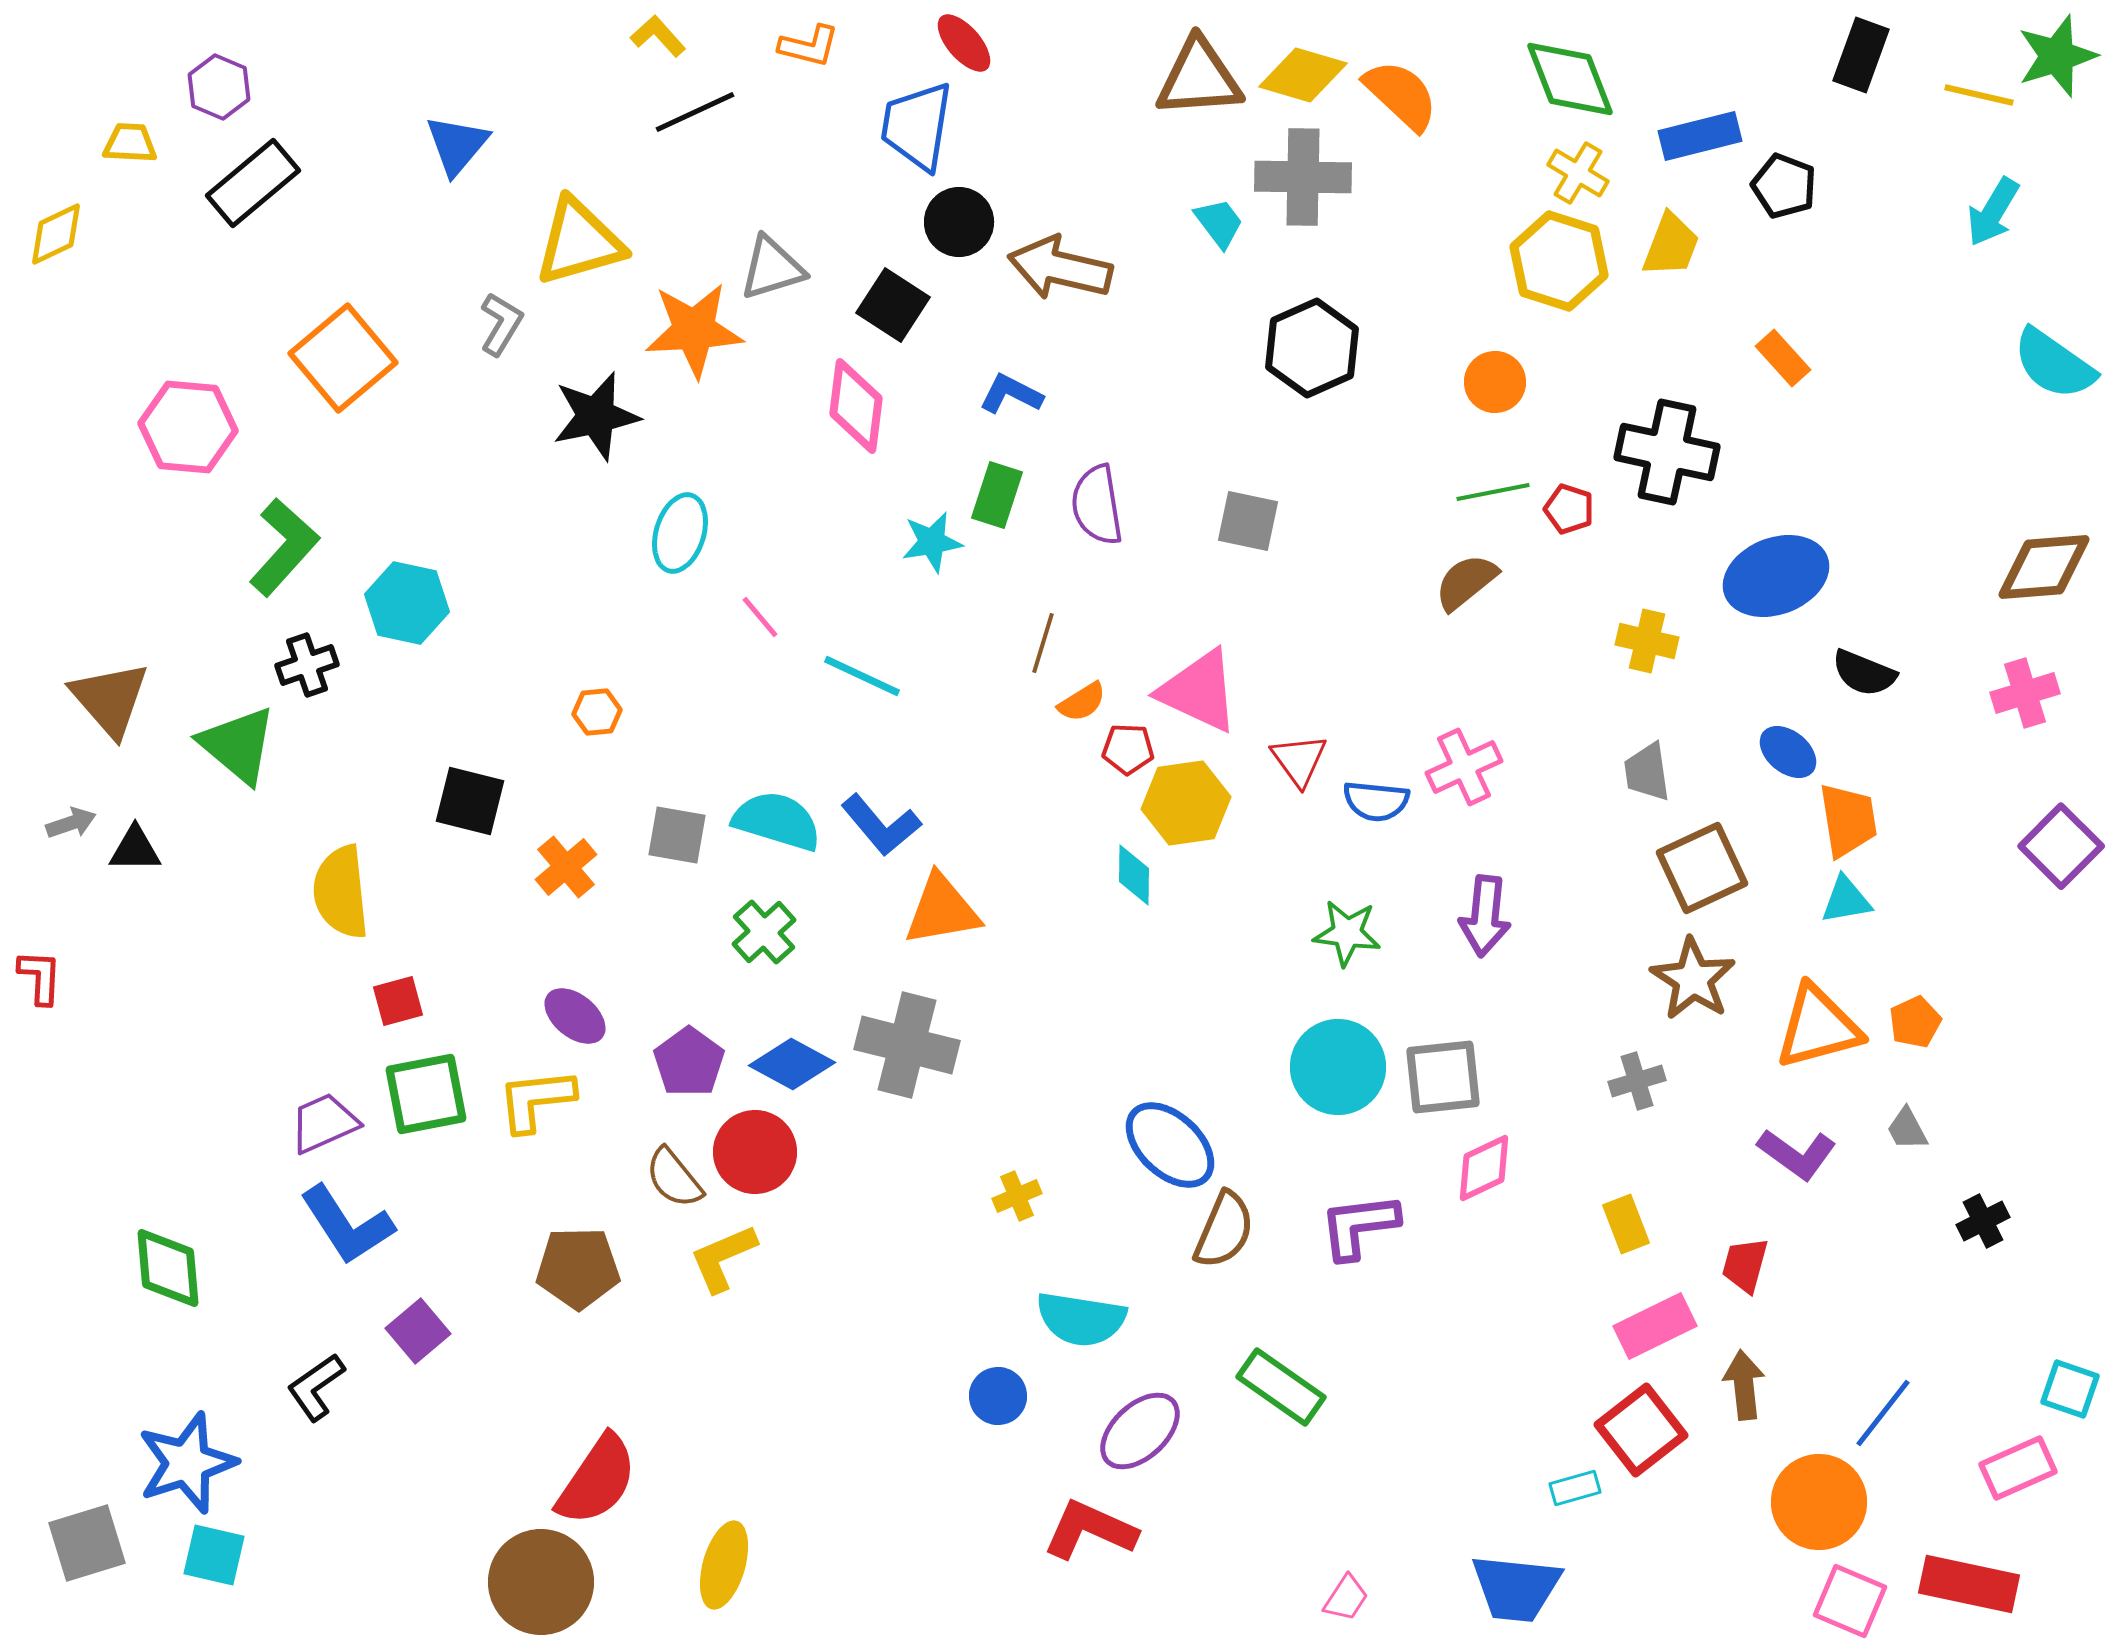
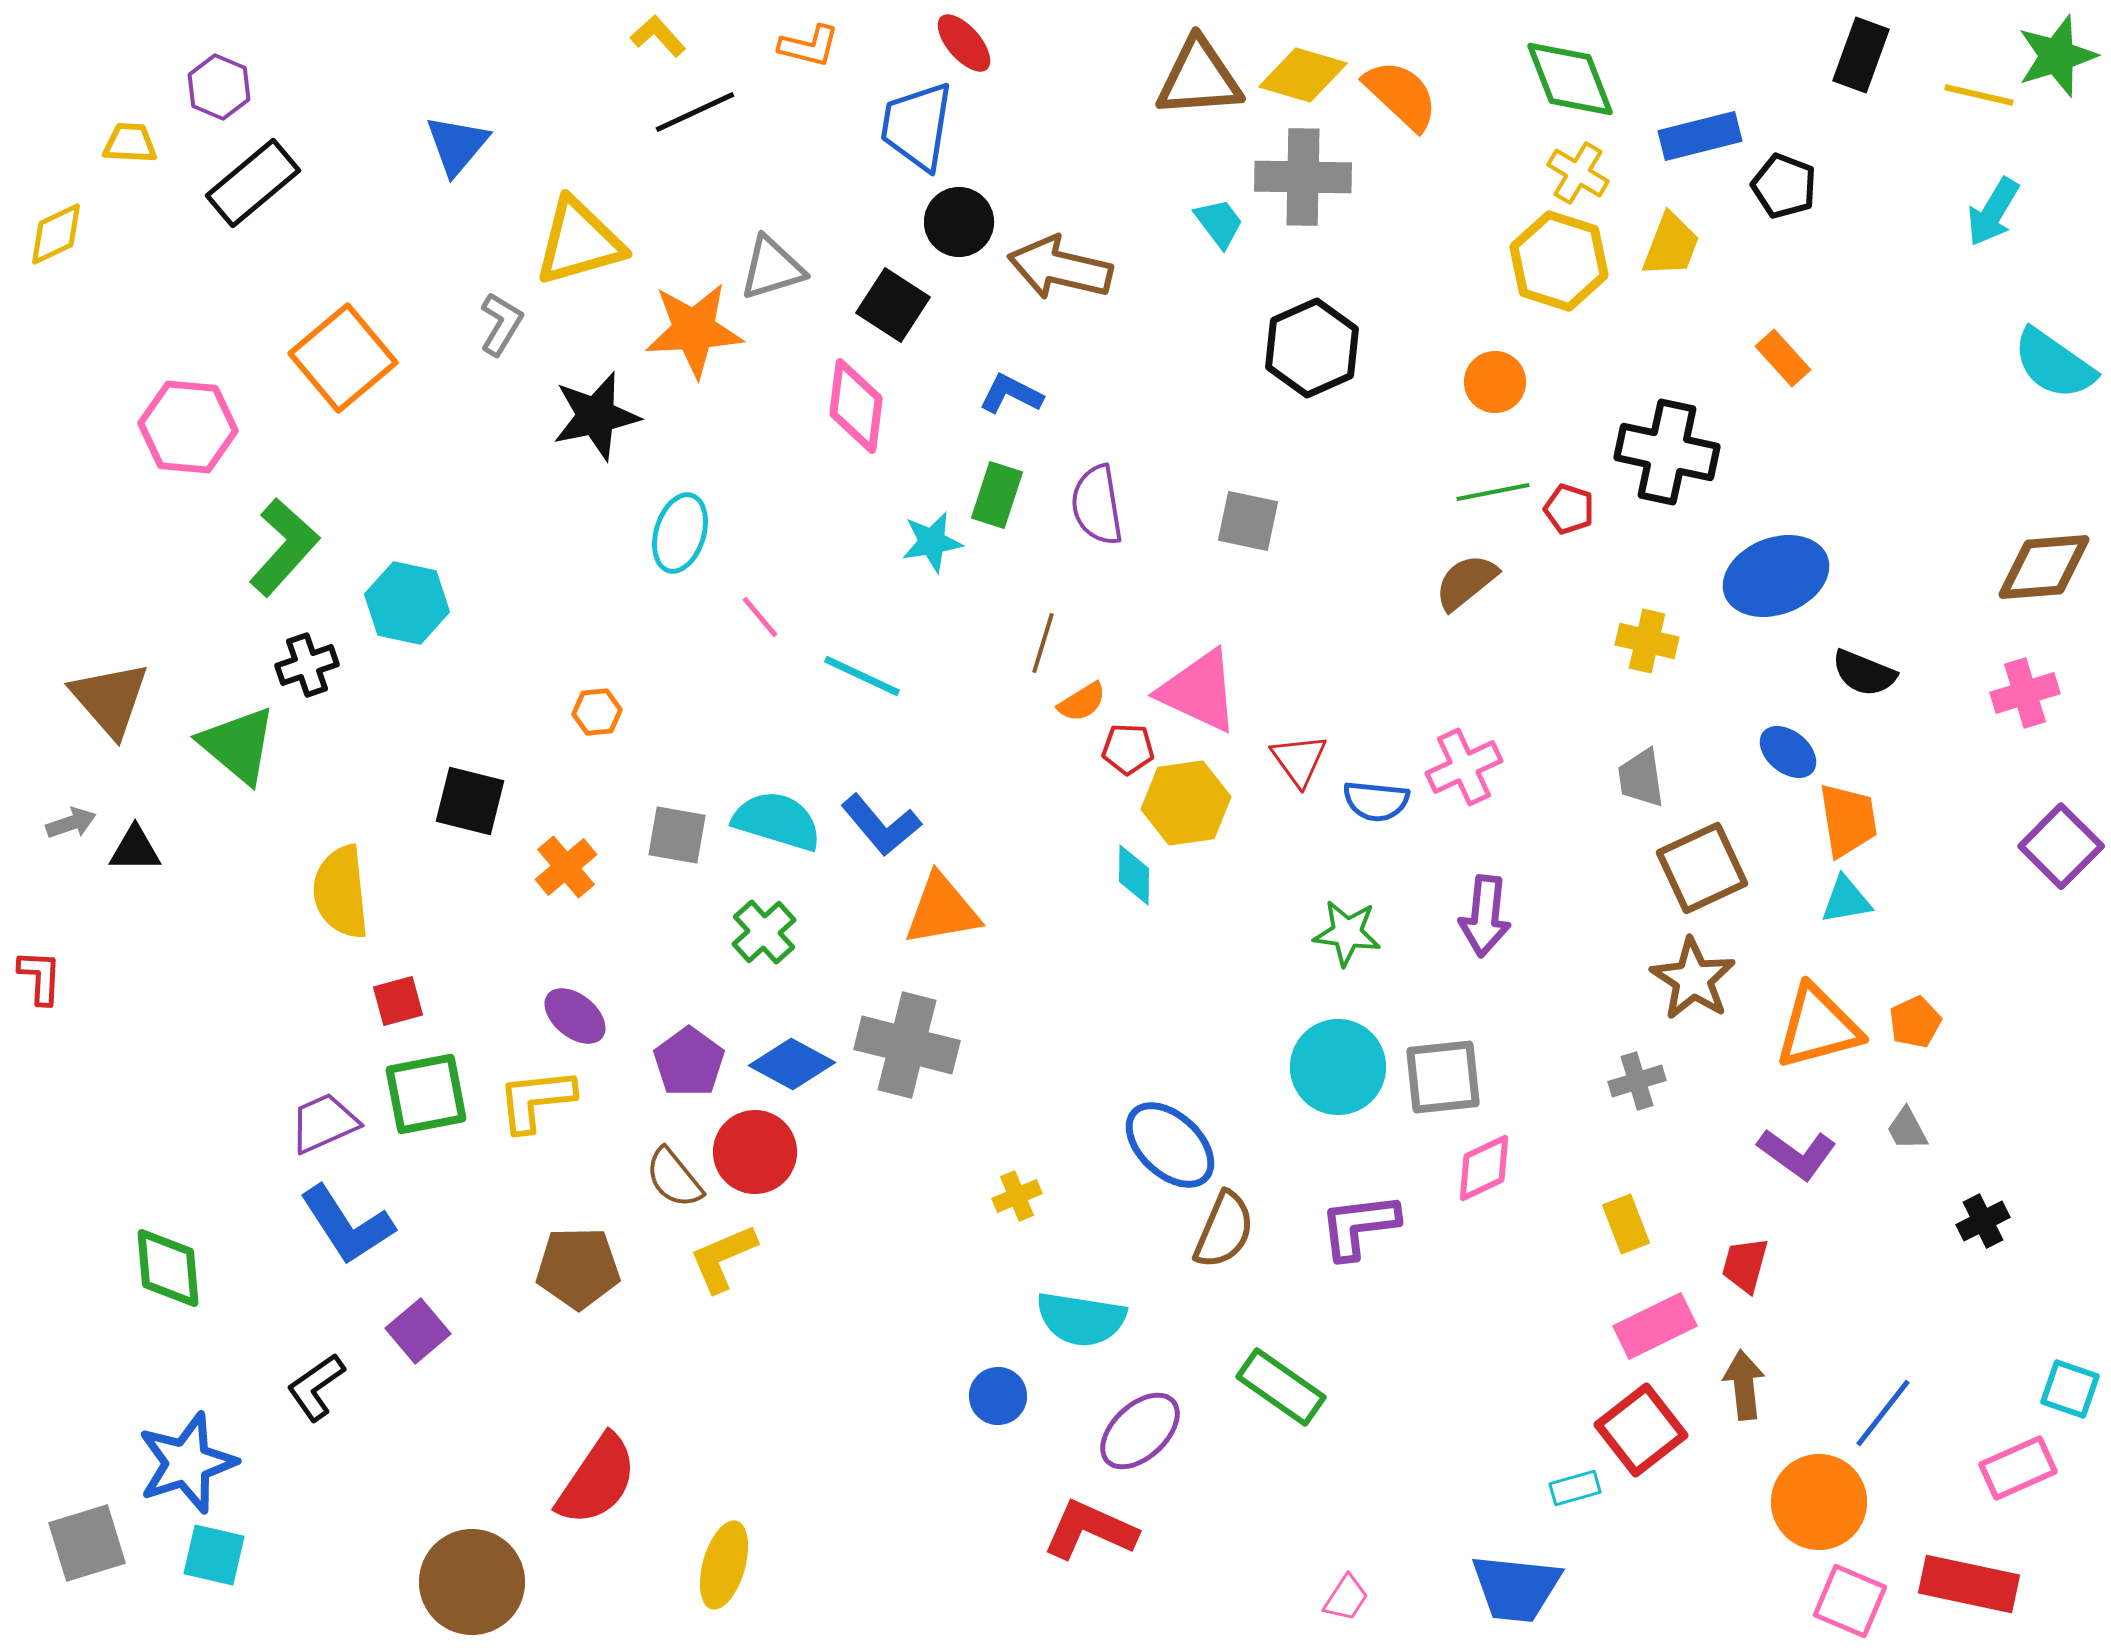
gray trapezoid at (1647, 772): moved 6 px left, 6 px down
brown circle at (541, 1582): moved 69 px left
